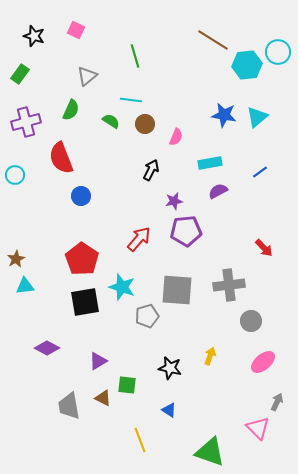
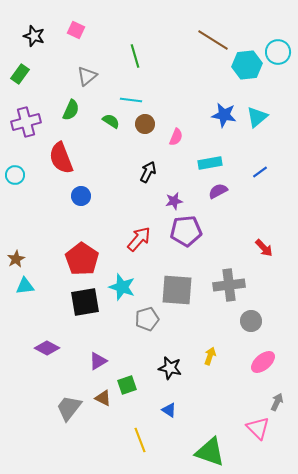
black arrow at (151, 170): moved 3 px left, 2 px down
gray pentagon at (147, 316): moved 3 px down
green square at (127, 385): rotated 24 degrees counterclockwise
gray trapezoid at (69, 406): moved 2 px down; rotated 48 degrees clockwise
